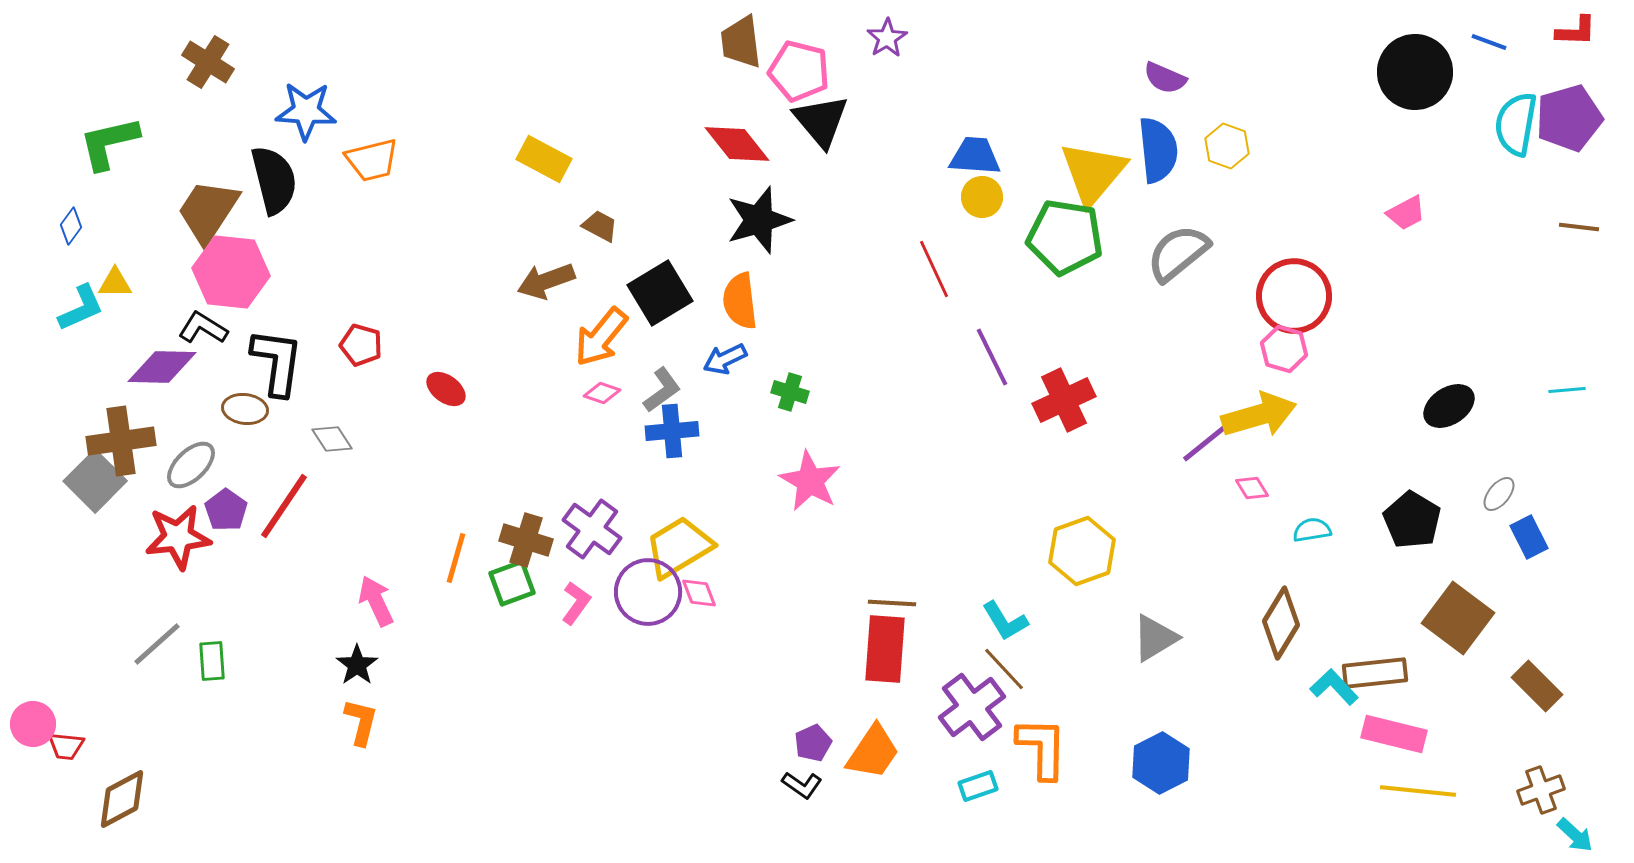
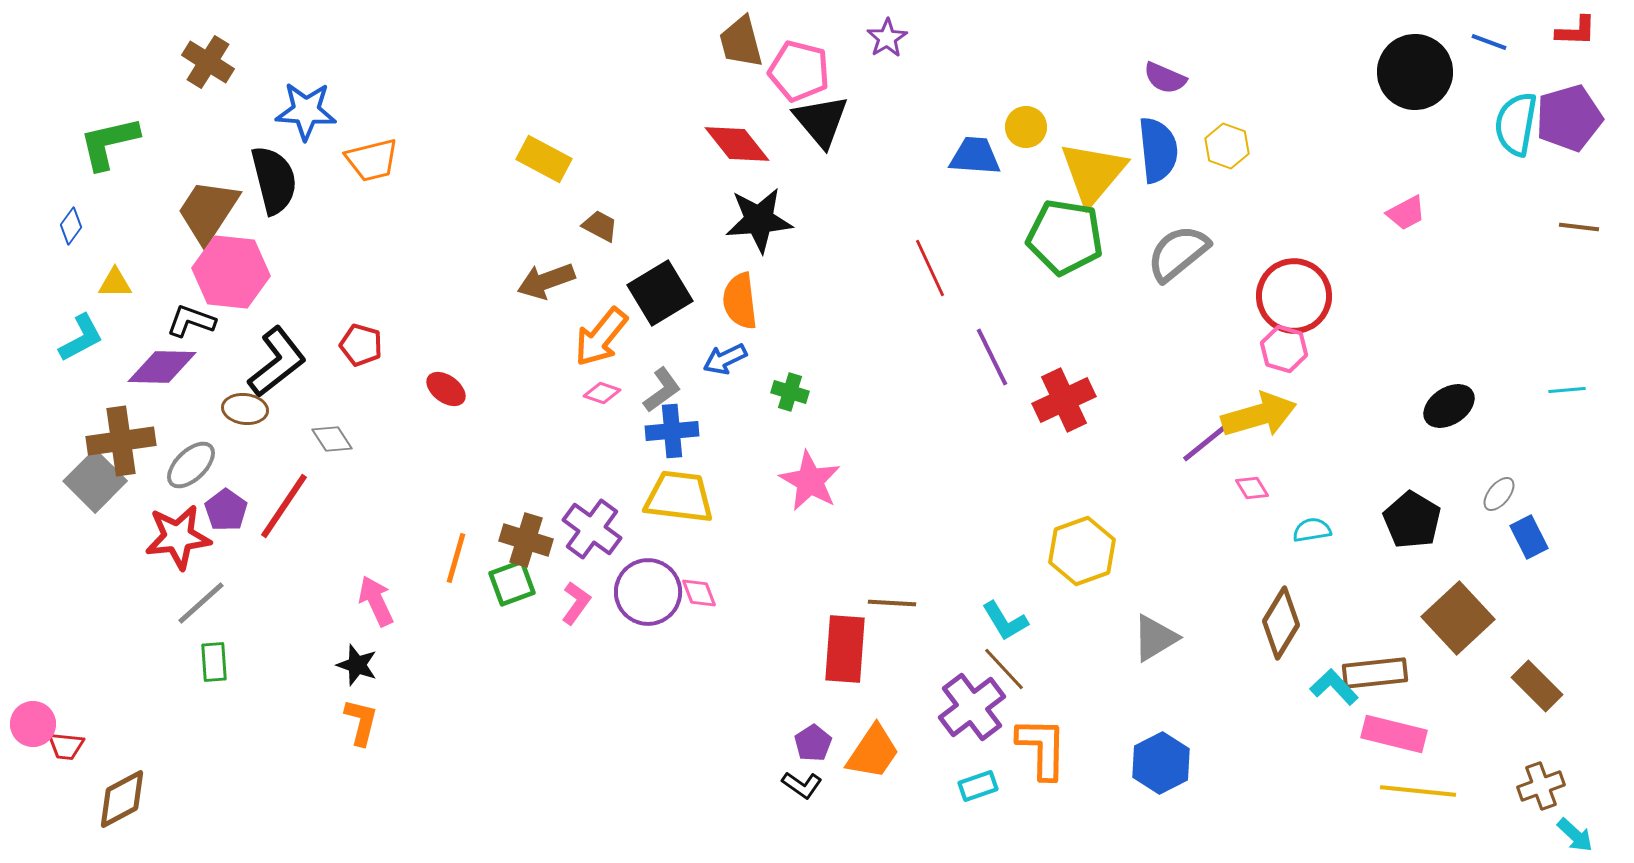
brown trapezoid at (741, 42): rotated 8 degrees counterclockwise
yellow circle at (982, 197): moved 44 px right, 70 px up
black star at (759, 220): rotated 12 degrees clockwise
red line at (934, 269): moved 4 px left, 1 px up
cyan L-shape at (81, 308): moved 30 px down; rotated 4 degrees counterclockwise
black L-shape at (203, 328): moved 12 px left, 7 px up; rotated 12 degrees counterclockwise
black L-shape at (277, 362): rotated 44 degrees clockwise
yellow trapezoid at (679, 547): moved 50 px up; rotated 38 degrees clockwise
brown square at (1458, 618): rotated 10 degrees clockwise
gray line at (157, 644): moved 44 px right, 41 px up
red rectangle at (885, 649): moved 40 px left
green rectangle at (212, 661): moved 2 px right, 1 px down
black star at (357, 665): rotated 18 degrees counterclockwise
purple pentagon at (813, 743): rotated 9 degrees counterclockwise
brown cross at (1541, 790): moved 4 px up
